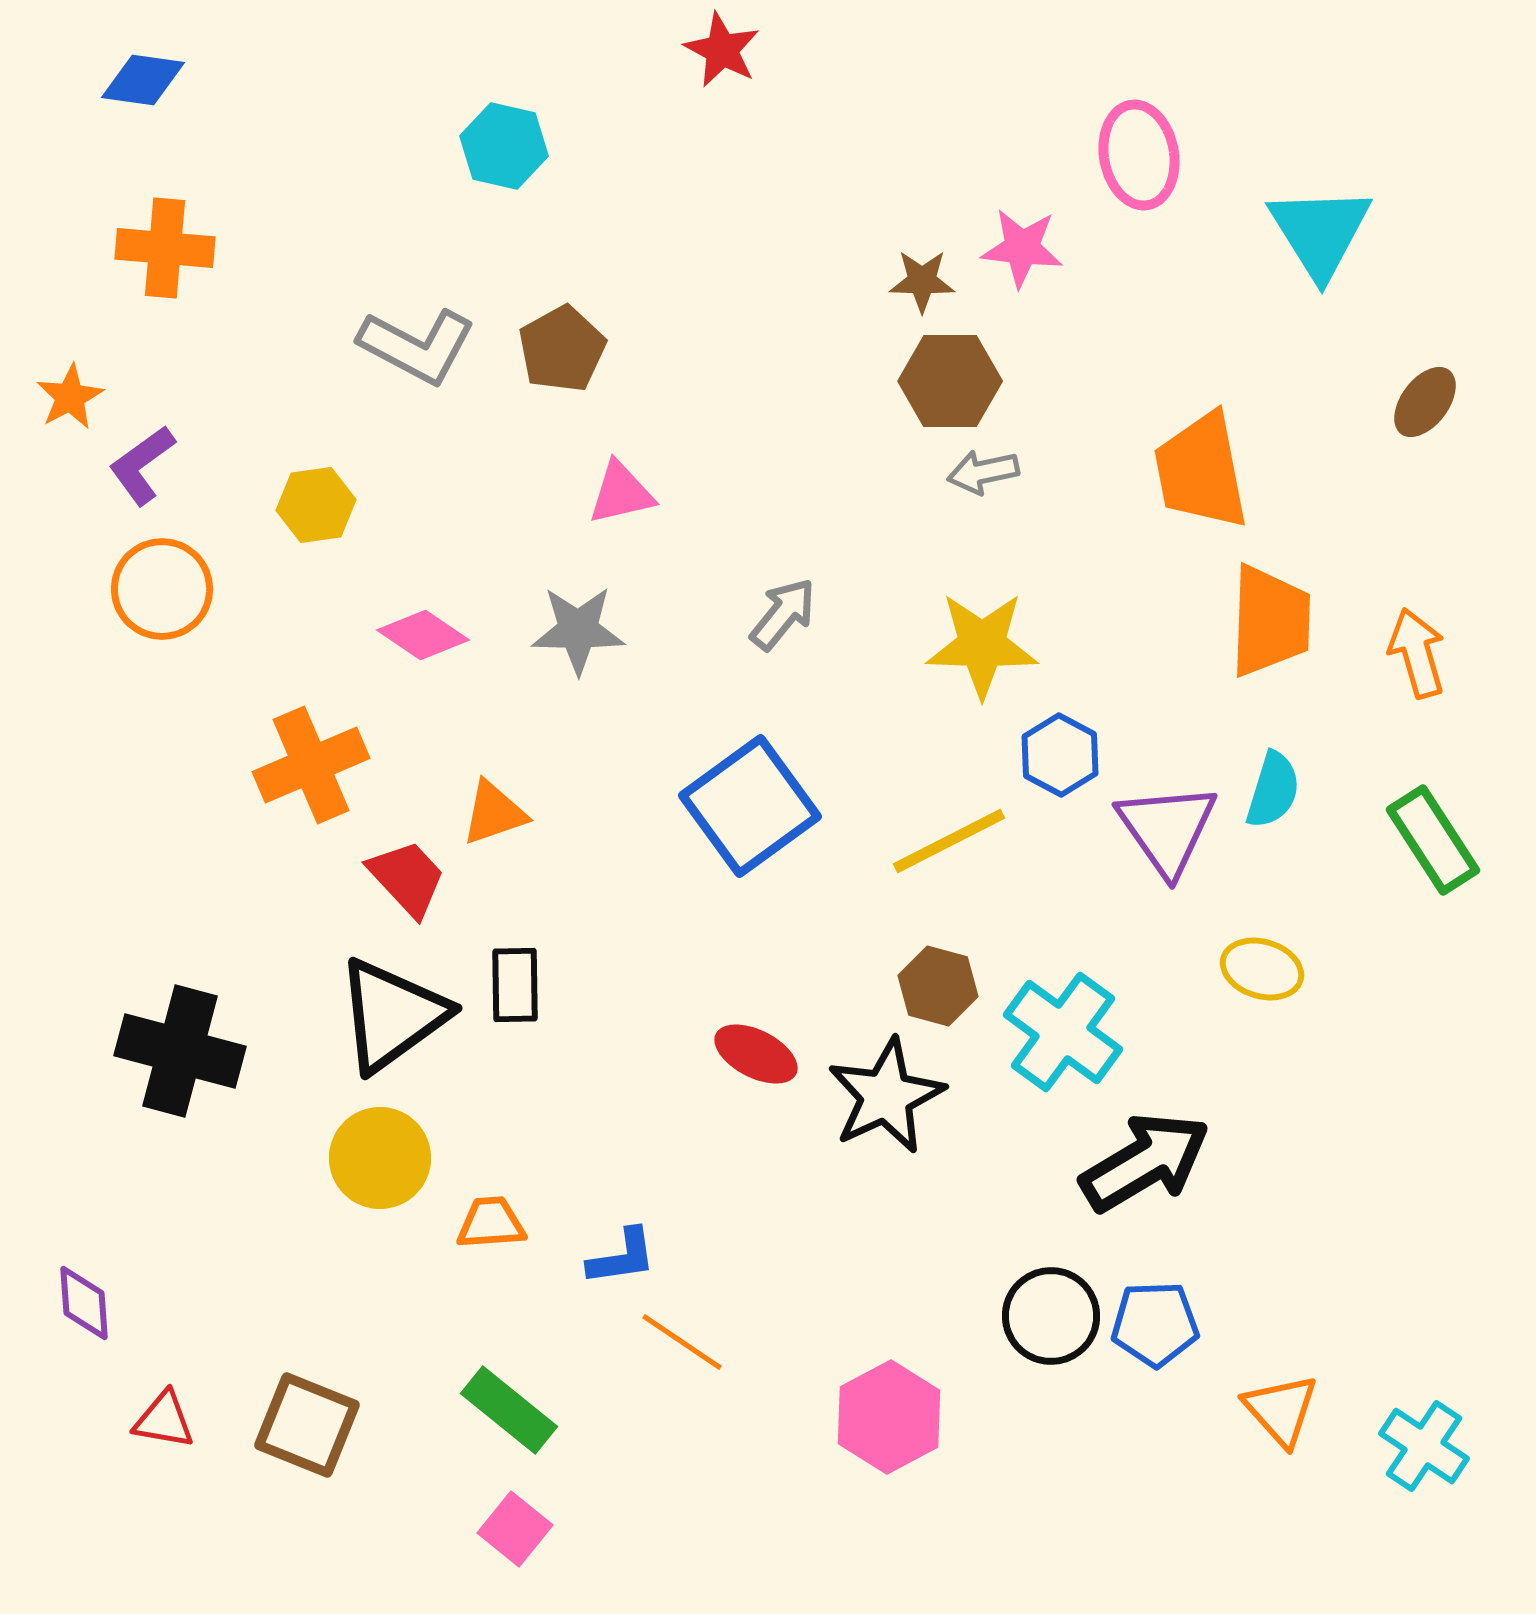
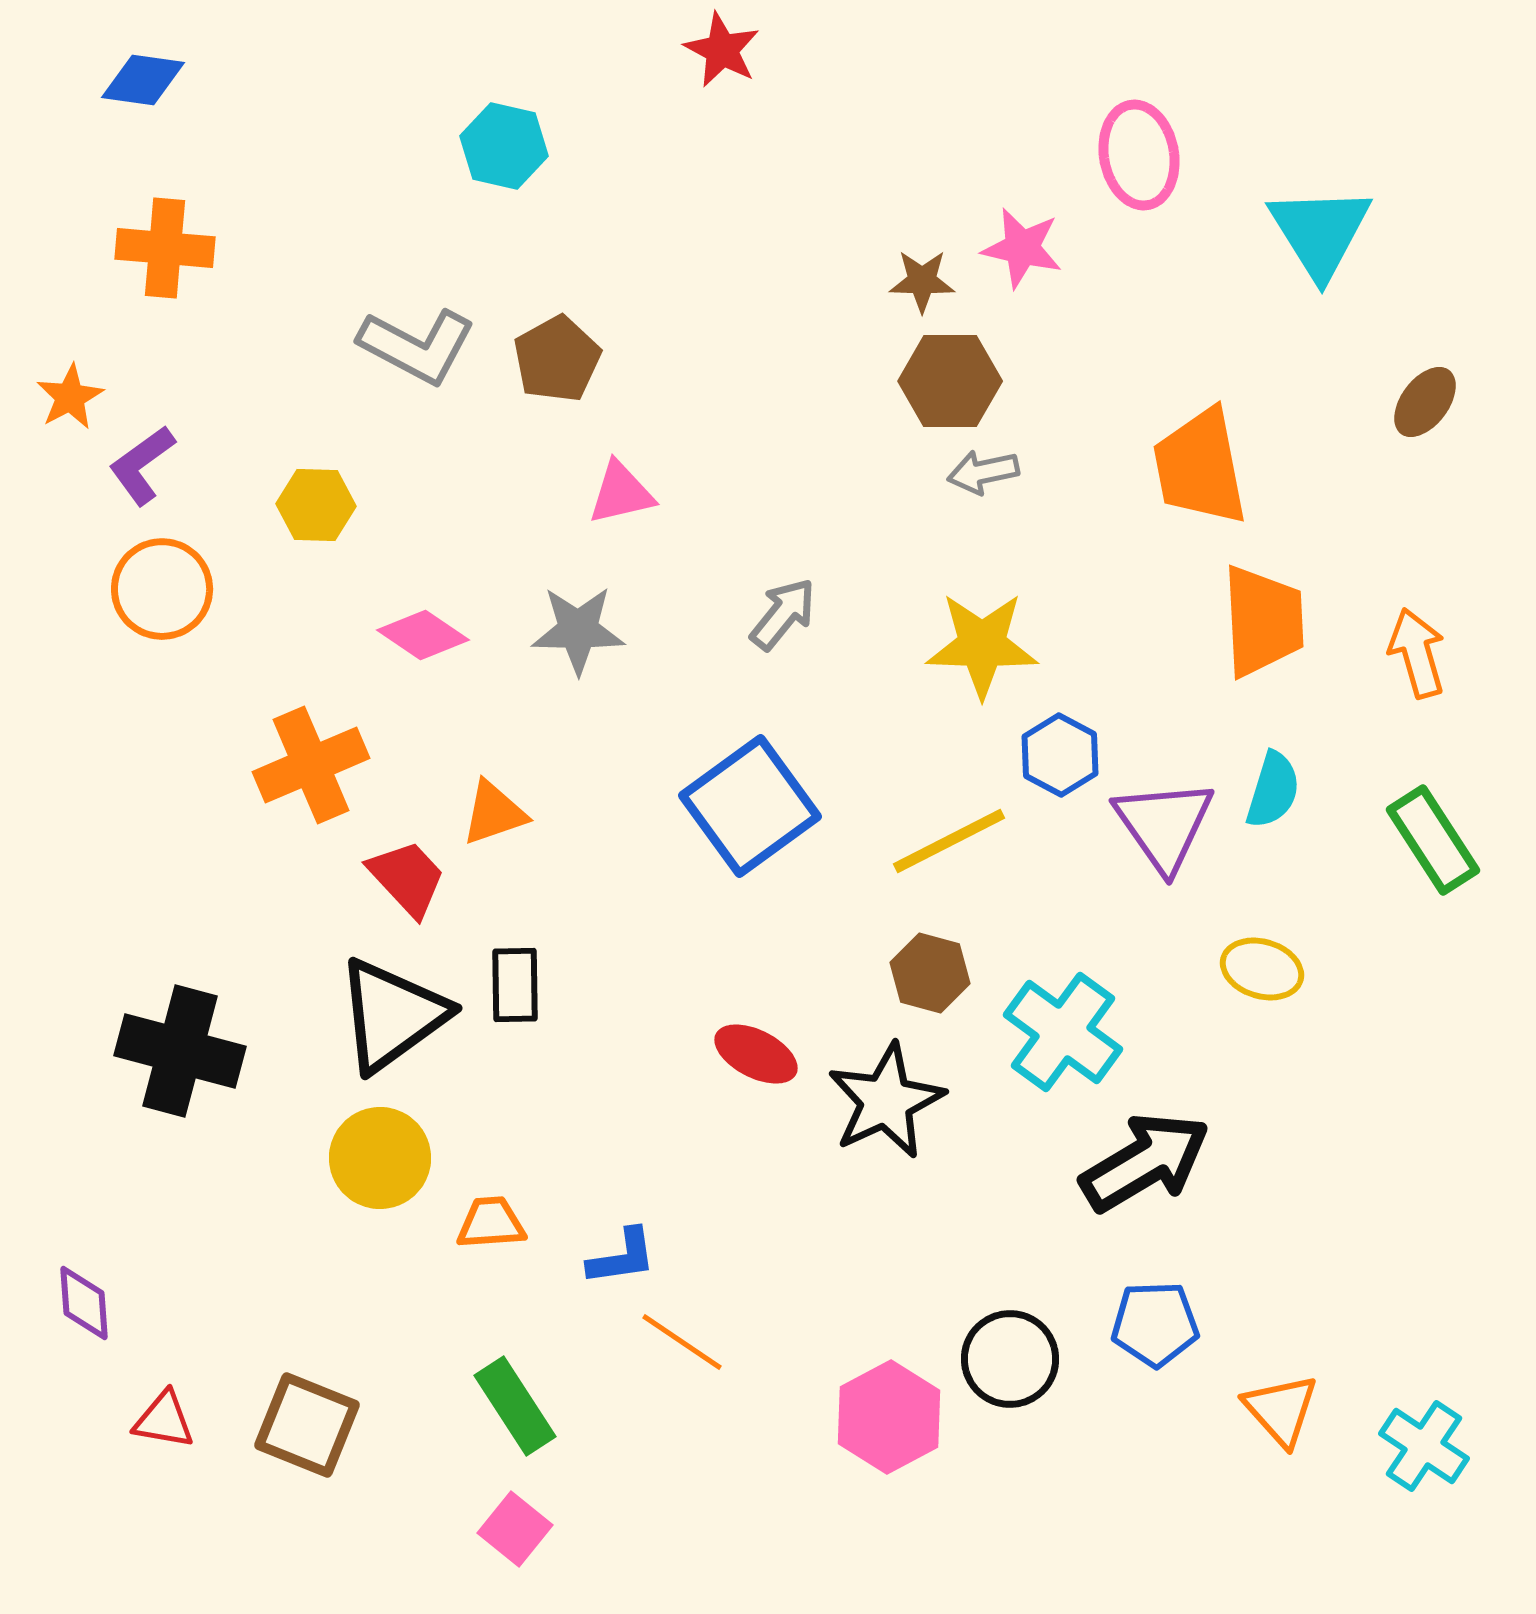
pink star at (1022, 248): rotated 6 degrees clockwise
brown pentagon at (562, 349): moved 5 px left, 10 px down
orange trapezoid at (1201, 471): moved 1 px left, 4 px up
yellow hexagon at (316, 505): rotated 10 degrees clockwise
orange trapezoid at (1270, 621): moved 7 px left; rotated 5 degrees counterclockwise
purple triangle at (1167, 829): moved 3 px left, 4 px up
brown hexagon at (938, 986): moved 8 px left, 13 px up
black star at (886, 1096): moved 5 px down
black circle at (1051, 1316): moved 41 px left, 43 px down
green rectangle at (509, 1410): moved 6 px right, 4 px up; rotated 18 degrees clockwise
